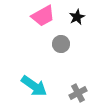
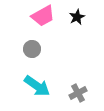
gray circle: moved 29 px left, 5 px down
cyan arrow: moved 3 px right
